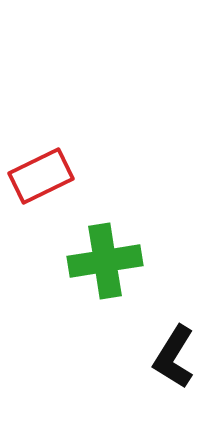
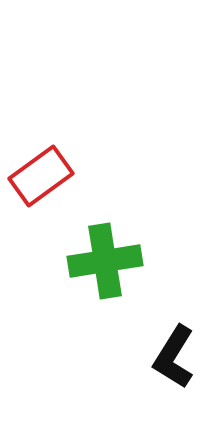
red rectangle: rotated 10 degrees counterclockwise
